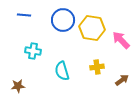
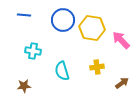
brown arrow: moved 3 px down
brown star: moved 6 px right
